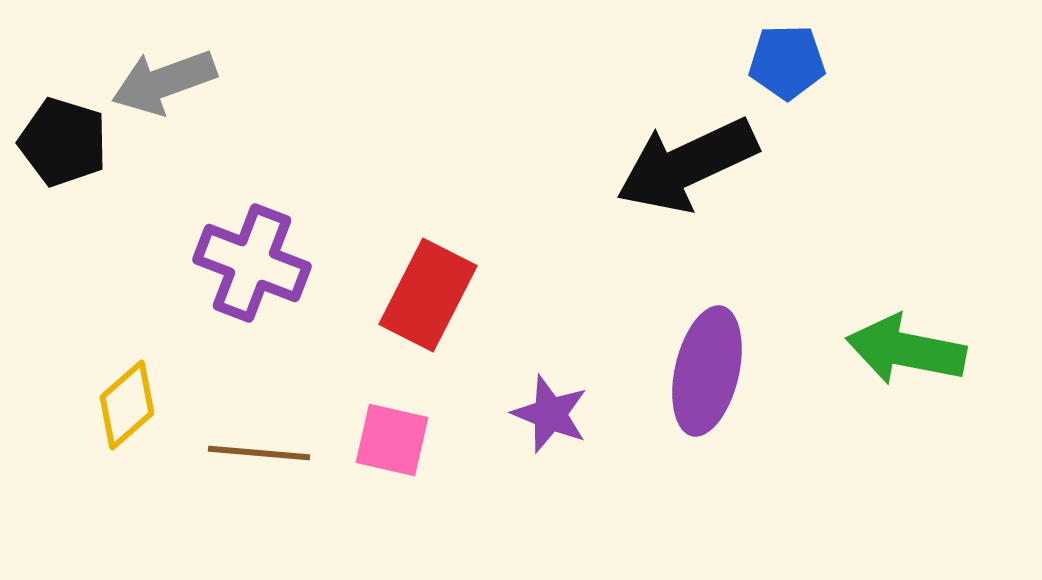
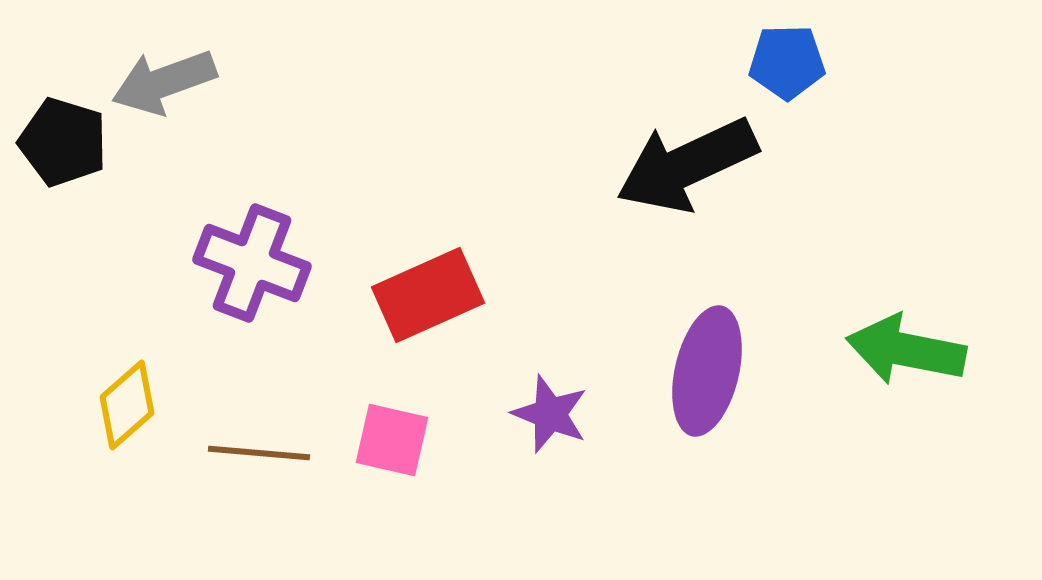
red rectangle: rotated 39 degrees clockwise
